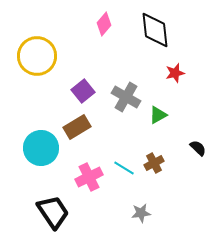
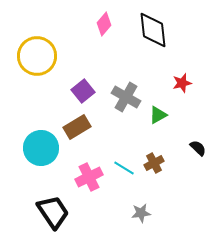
black diamond: moved 2 px left
red star: moved 7 px right, 10 px down
